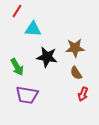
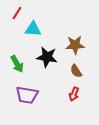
red line: moved 2 px down
brown star: moved 3 px up
green arrow: moved 3 px up
brown semicircle: moved 2 px up
red arrow: moved 9 px left
